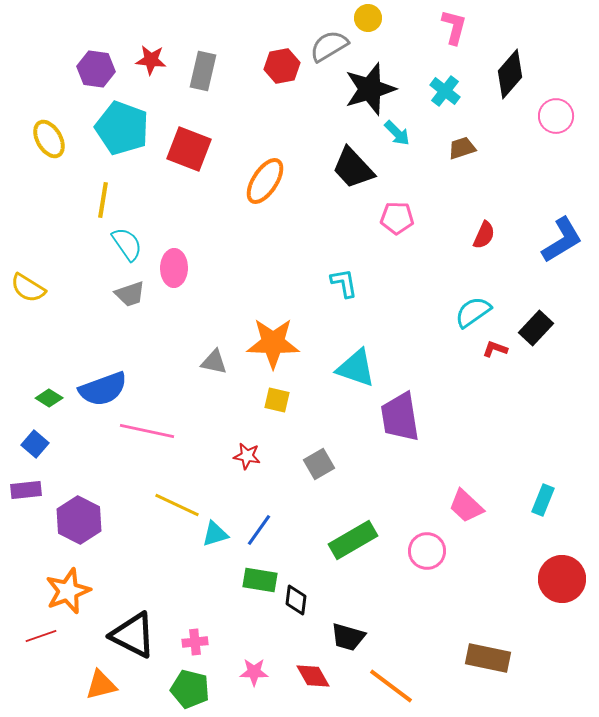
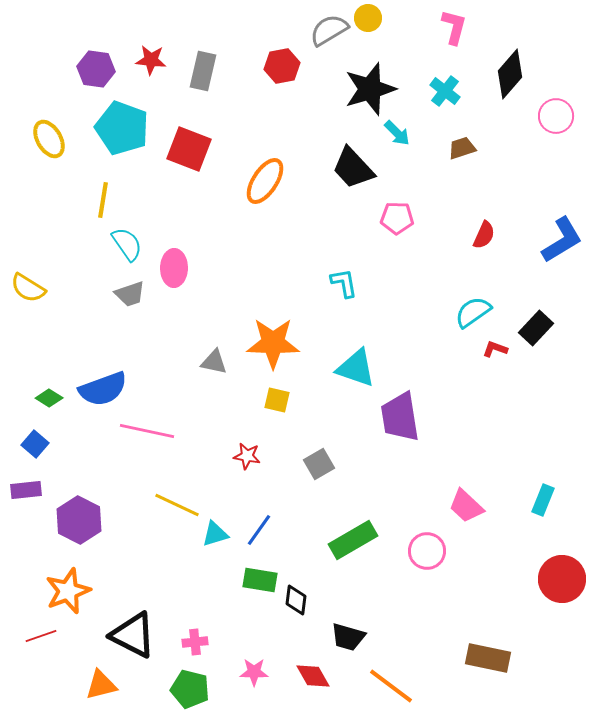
gray semicircle at (329, 46): moved 16 px up
